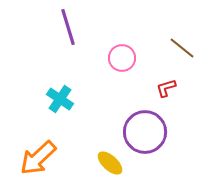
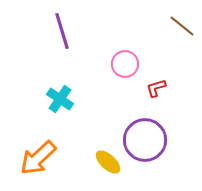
purple line: moved 6 px left, 4 px down
brown line: moved 22 px up
pink circle: moved 3 px right, 6 px down
red L-shape: moved 10 px left
purple circle: moved 8 px down
yellow ellipse: moved 2 px left, 1 px up
